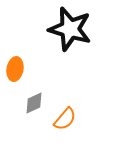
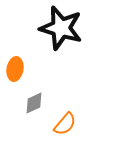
black star: moved 9 px left, 1 px up
orange semicircle: moved 5 px down
